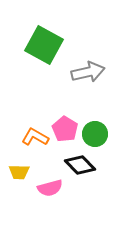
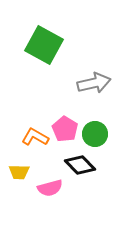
gray arrow: moved 6 px right, 11 px down
